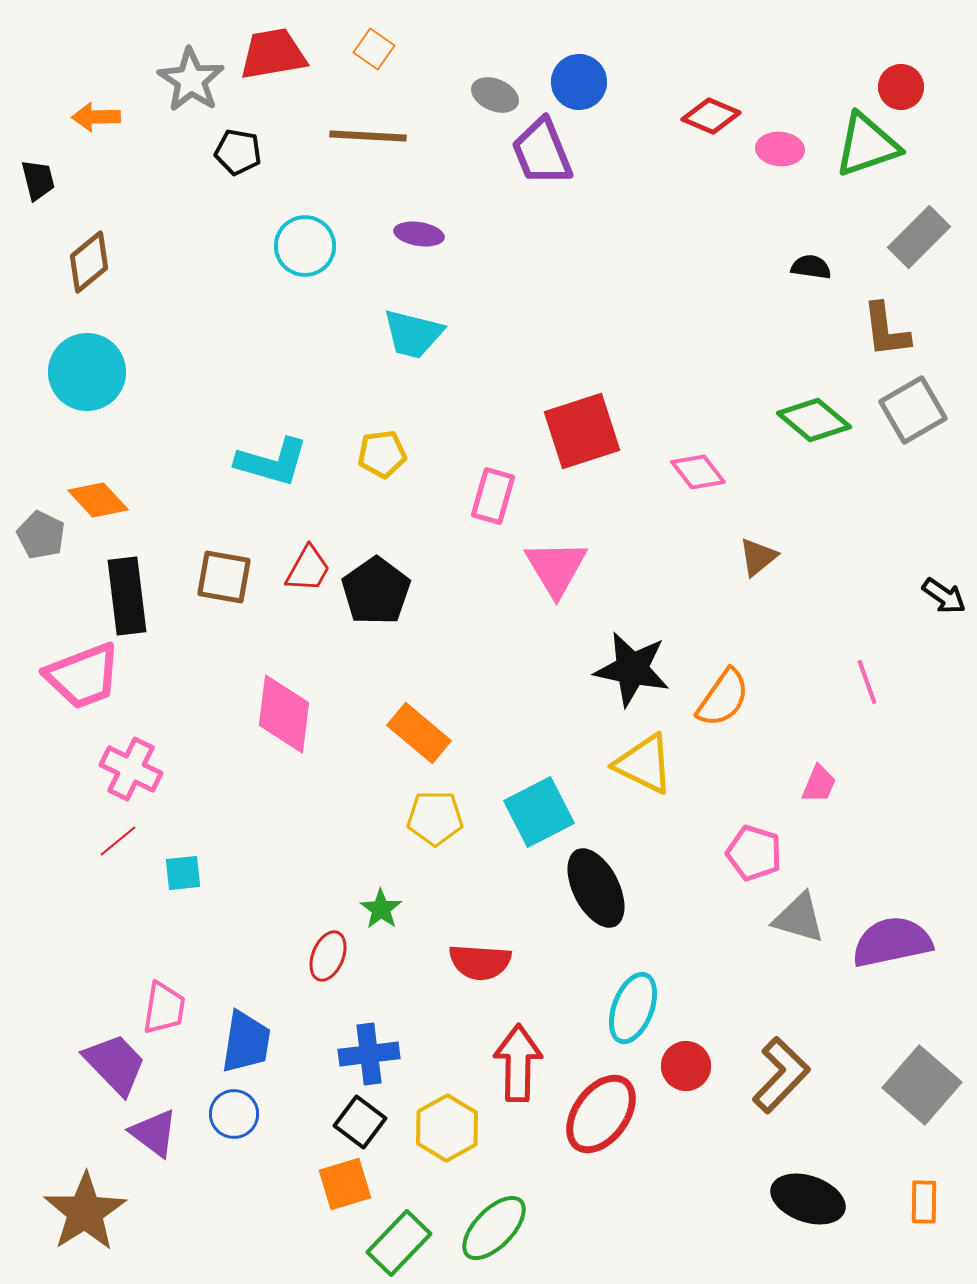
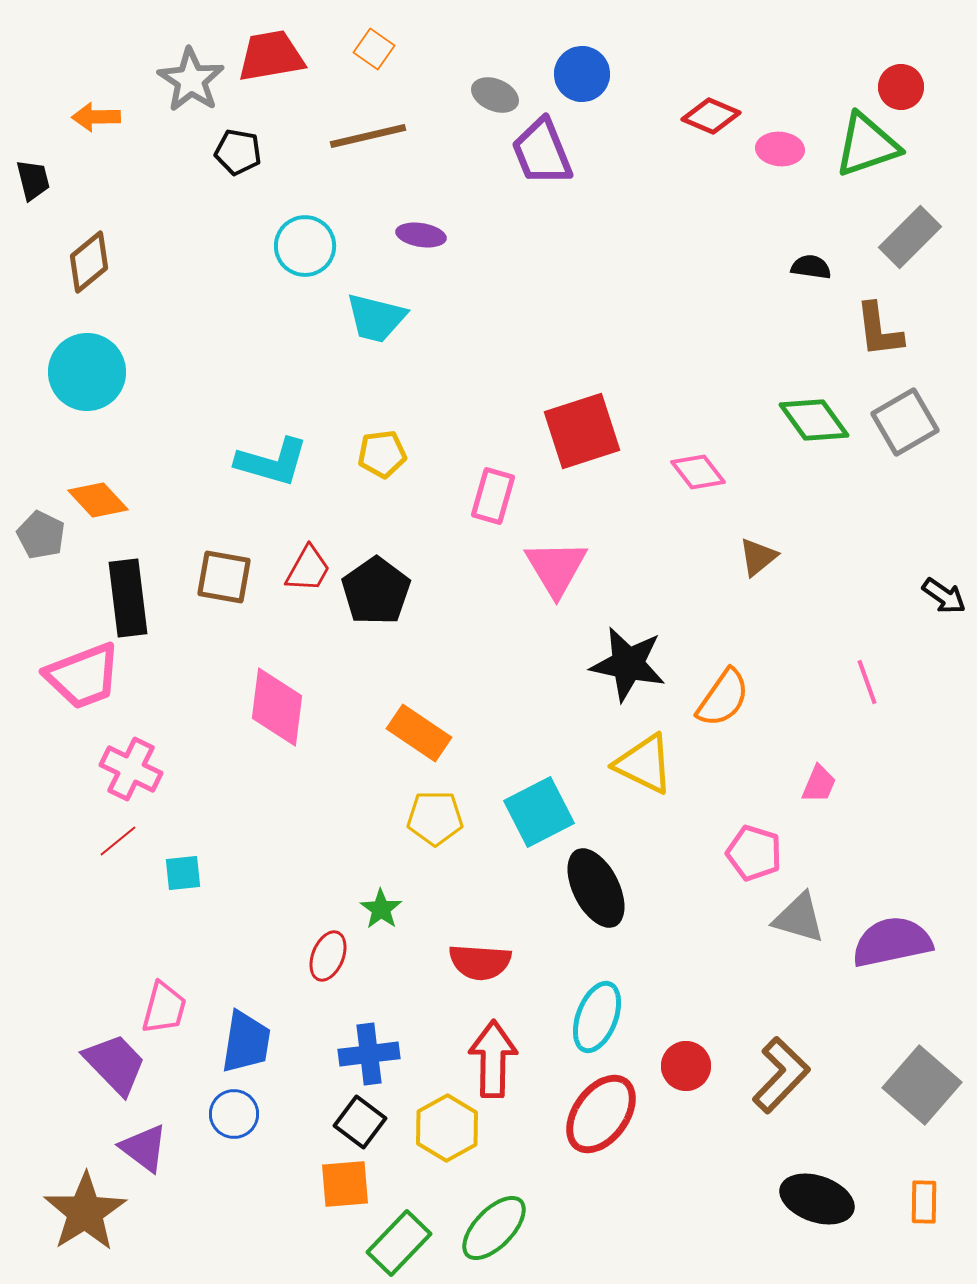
red trapezoid at (273, 54): moved 2 px left, 2 px down
blue circle at (579, 82): moved 3 px right, 8 px up
brown line at (368, 136): rotated 16 degrees counterclockwise
black trapezoid at (38, 180): moved 5 px left
purple ellipse at (419, 234): moved 2 px right, 1 px down
gray rectangle at (919, 237): moved 9 px left
brown L-shape at (886, 330): moved 7 px left
cyan trapezoid at (413, 334): moved 37 px left, 16 px up
gray square at (913, 410): moved 8 px left, 12 px down
green diamond at (814, 420): rotated 14 degrees clockwise
black rectangle at (127, 596): moved 1 px right, 2 px down
black star at (632, 669): moved 4 px left, 5 px up
pink diamond at (284, 714): moved 7 px left, 7 px up
orange rectangle at (419, 733): rotated 6 degrees counterclockwise
pink trapezoid at (164, 1008): rotated 6 degrees clockwise
cyan ellipse at (633, 1008): moved 36 px left, 9 px down
red arrow at (518, 1063): moved 25 px left, 4 px up
purple triangle at (154, 1133): moved 10 px left, 15 px down
orange square at (345, 1184): rotated 12 degrees clockwise
black ellipse at (808, 1199): moved 9 px right
